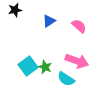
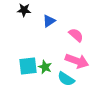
black star: moved 9 px right; rotated 16 degrees clockwise
pink semicircle: moved 3 px left, 9 px down
cyan square: rotated 30 degrees clockwise
